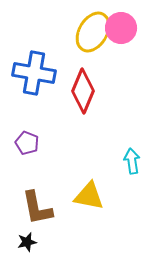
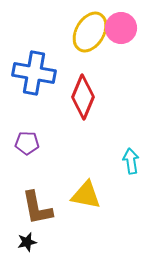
yellow ellipse: moved 3 px left
red diamond: moved 6 px down
purple pentagon: rotated 20 degrees counterclockwise
cyan arrow: moved 1 px left
yellow triangle: moved 3 px left, 1 px up
